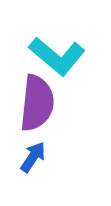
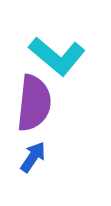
purple semicircle: moved 3 px left
